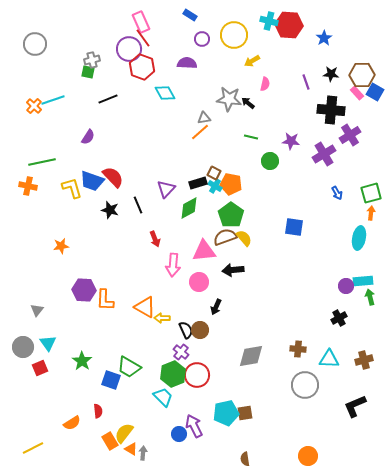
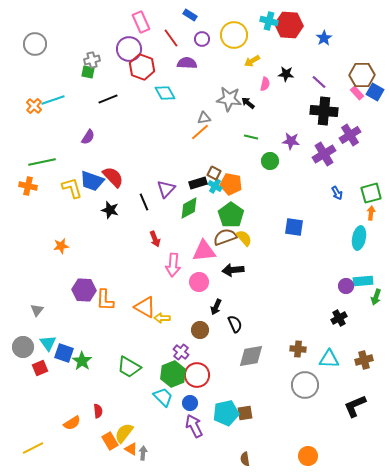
red line at (143, 38): moved 28 px right
black star at (331, 74): moved 45 px left
purple line at (306, 82): moved 13 px right; rotated 28 degrees counterclockwise
black cross at (331, 110): moved 7 px left, 1 px down
black line at (138, 205): moved 6 px right, 3 px up
green arrow at (370, 297): moved 6 px right; rotated 147 degrees counterclockwise
black semicircle at (186, 330): moved 49 px right, 6 px up
blue square at (111, 380): moved 47 px left, 27 px up
blue circle at (179, 434): moved 11 px right, 31 px up
